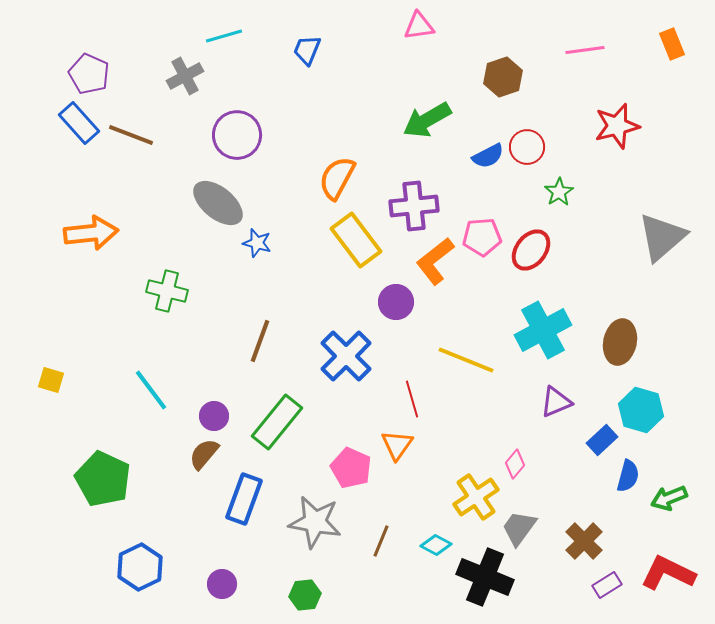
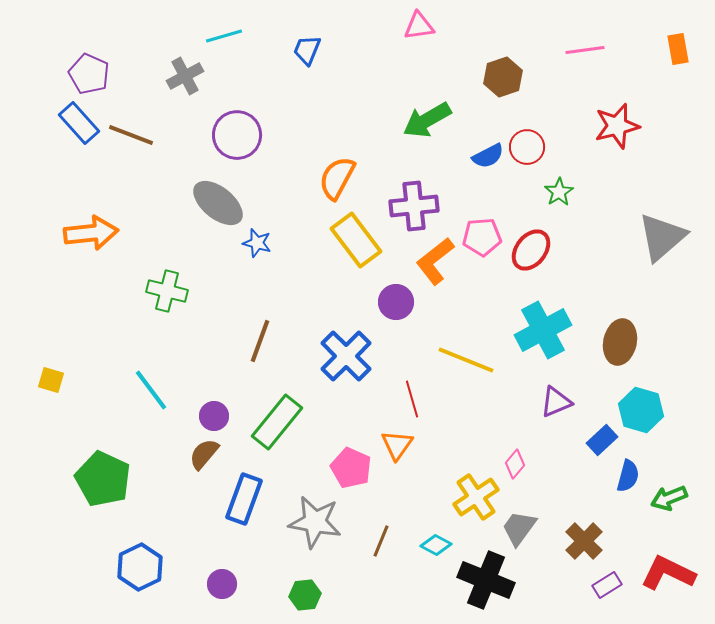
orange rectangle at (672, 44): moved 6 px right, 5 px down; rotated 12 degrees clockwise
black cross at (485, 577): moved 1 px right, 3 px down
